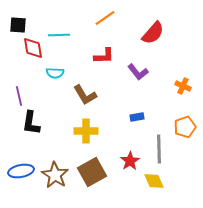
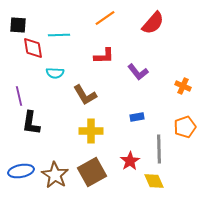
red semicircle: moved 10 px up
yellow cross: moved 5 px right
